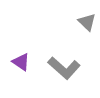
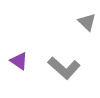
purple triangle: moved 2 px left, 1 px up
